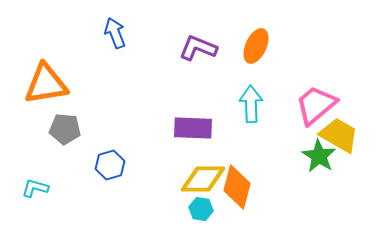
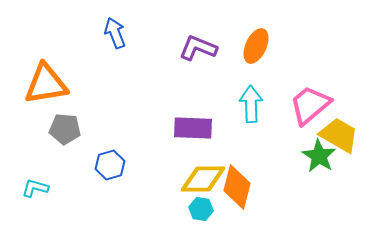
pink trapezoid: moved 6 px left
